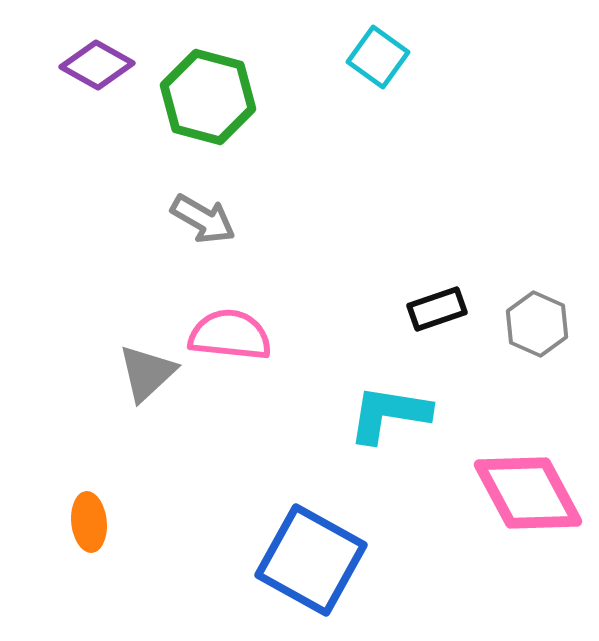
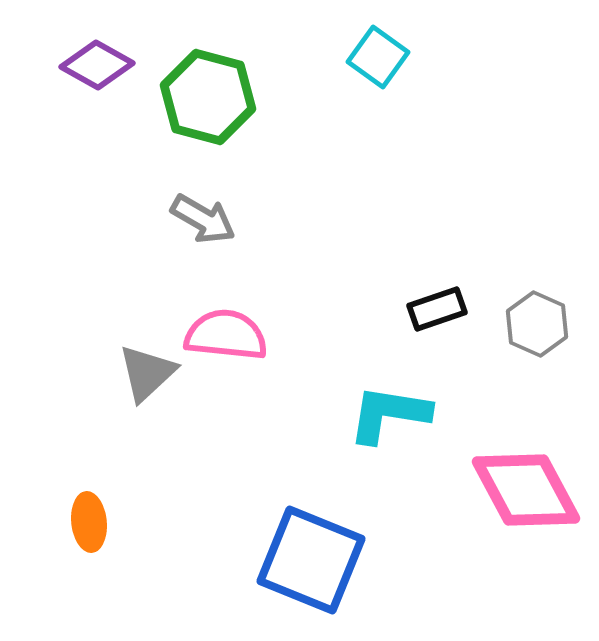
pink semicircle: moved 4 px left
pink diamond: moved 2 px left, 3 px up
blue square: rotated 7 degrees counterclockwise
